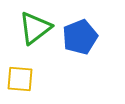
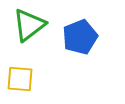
green triangle: moved 6 px left, 3 px up
